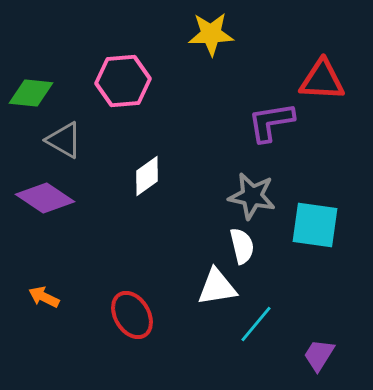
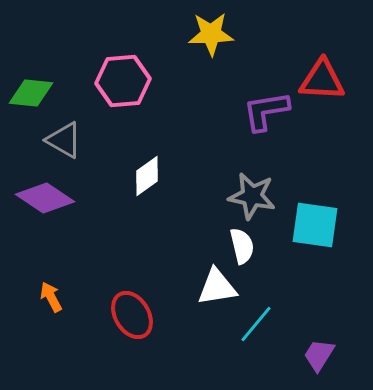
purple L-shape: moved 5 px left, 11 px up
orange arrow: moved 7 px right; rotated 36 degrees clockwise
